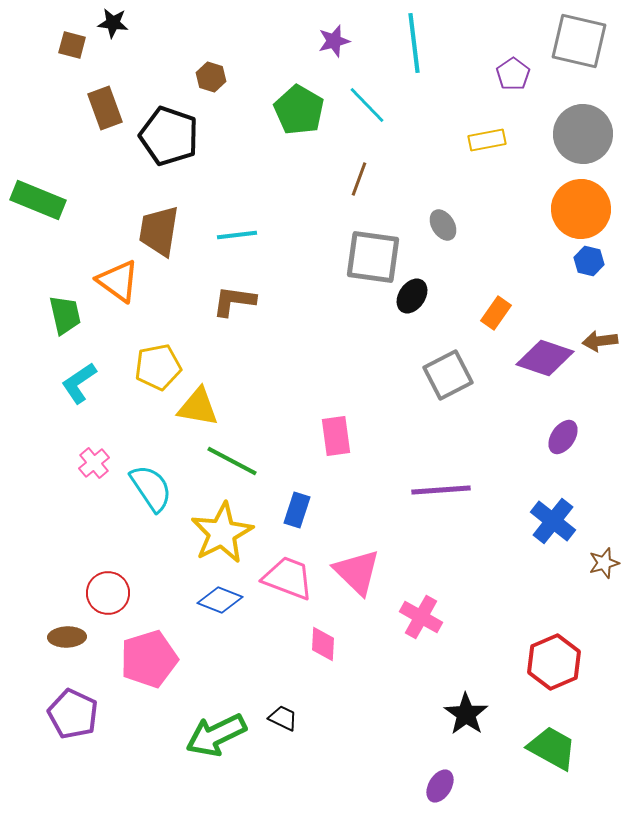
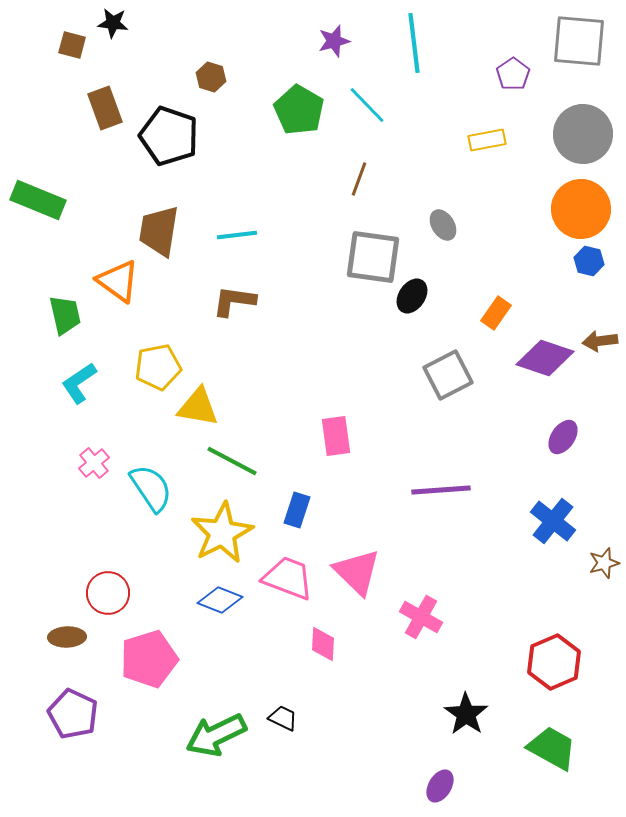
gray square at (579, 41): rotated 8 degrees counterclockwise
